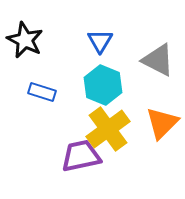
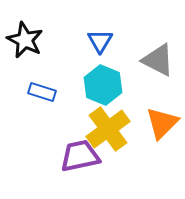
purple trapezoid: moved 1 px left
